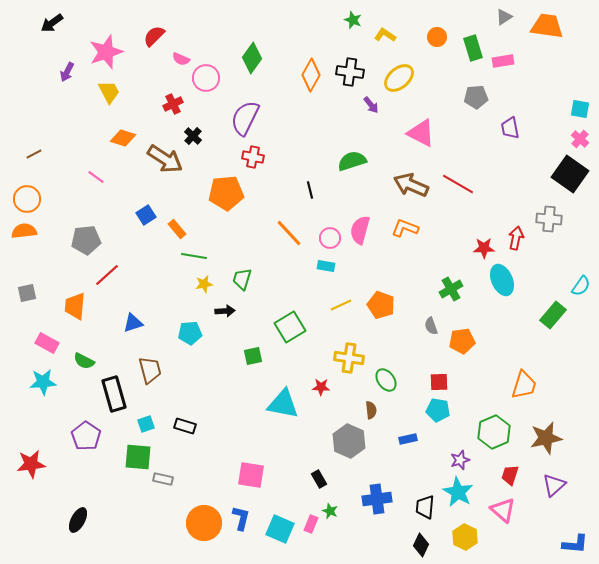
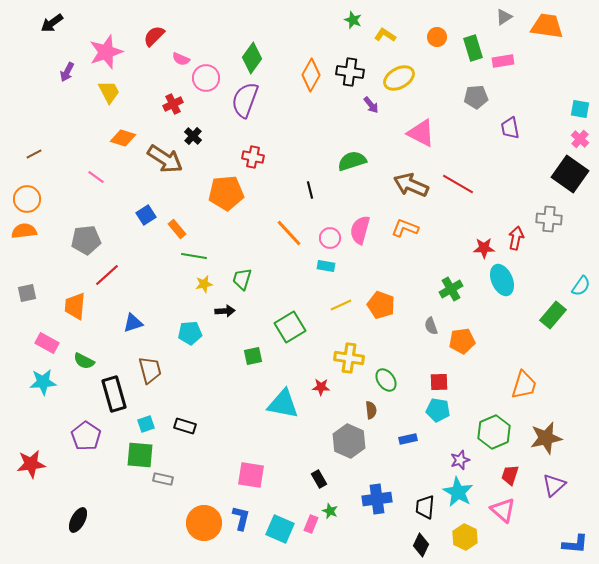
yellow ellipse at (399, 78): rotated 12 degrees clockwise
purple semicircle at (245, 118): moved 18 px up; rotated 6 degrees counterclockwise
green square at (138, 457): moved 2 px right, 2 px up
